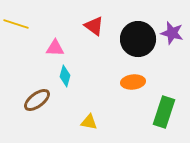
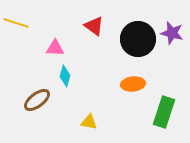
yellow line: moved 1 px up
orange ellipse: moved 2 px down
